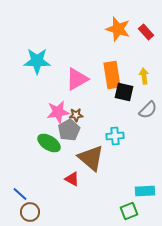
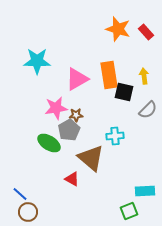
orange rectangle: moved 3 px left
pink star: moved 2 px left, 4 px up
brown circle: moved 2 px left
